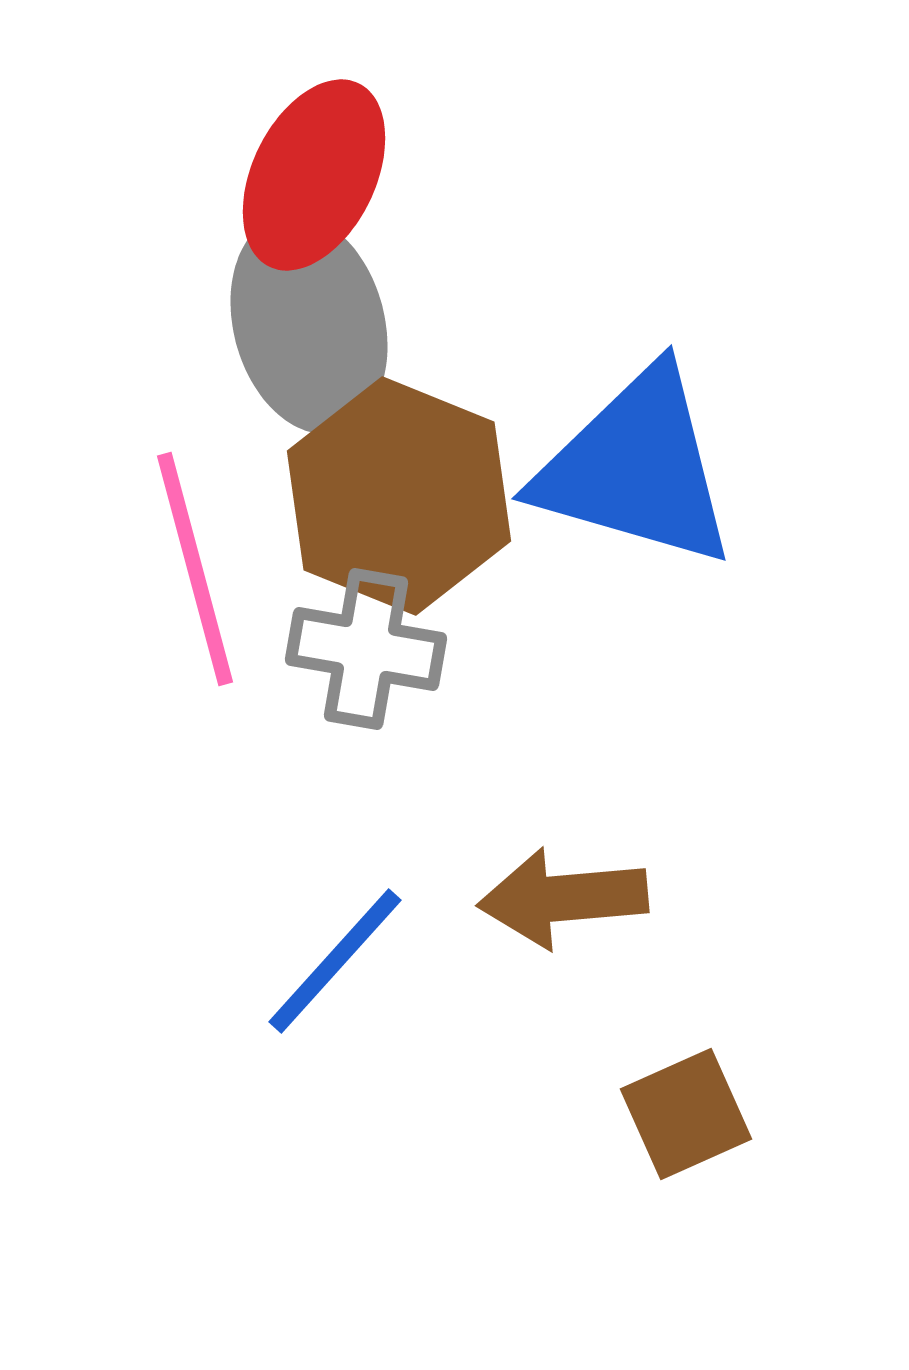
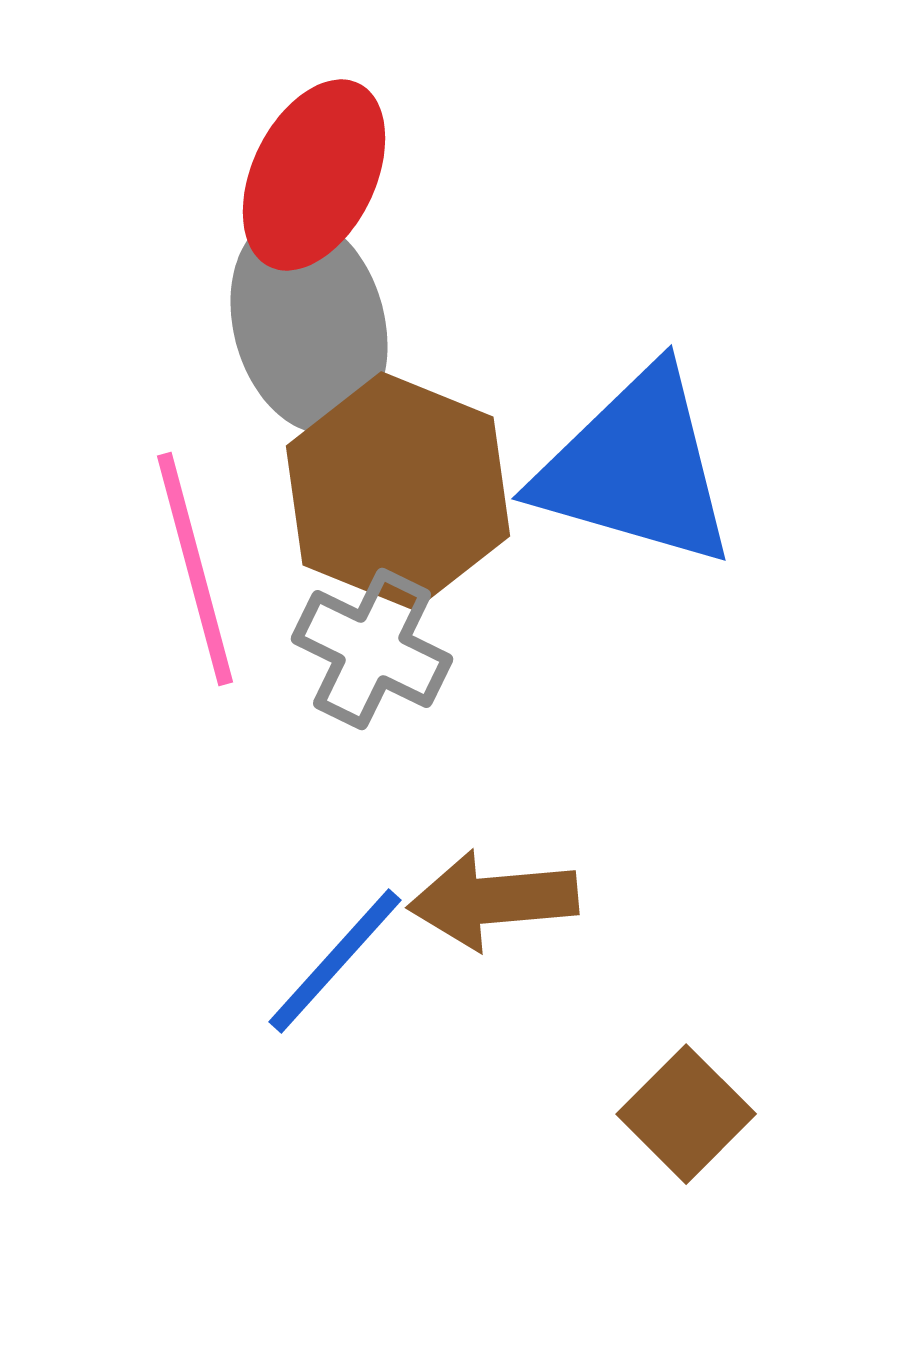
brown hexagon: moved 1 px left, 5 px up
gray cross: moved 6 px right; rotated 16 degrees clockwise
brown arrow: moved 70 px left, 2 px down
brown square: rotated 21 degrees counterclockwise
